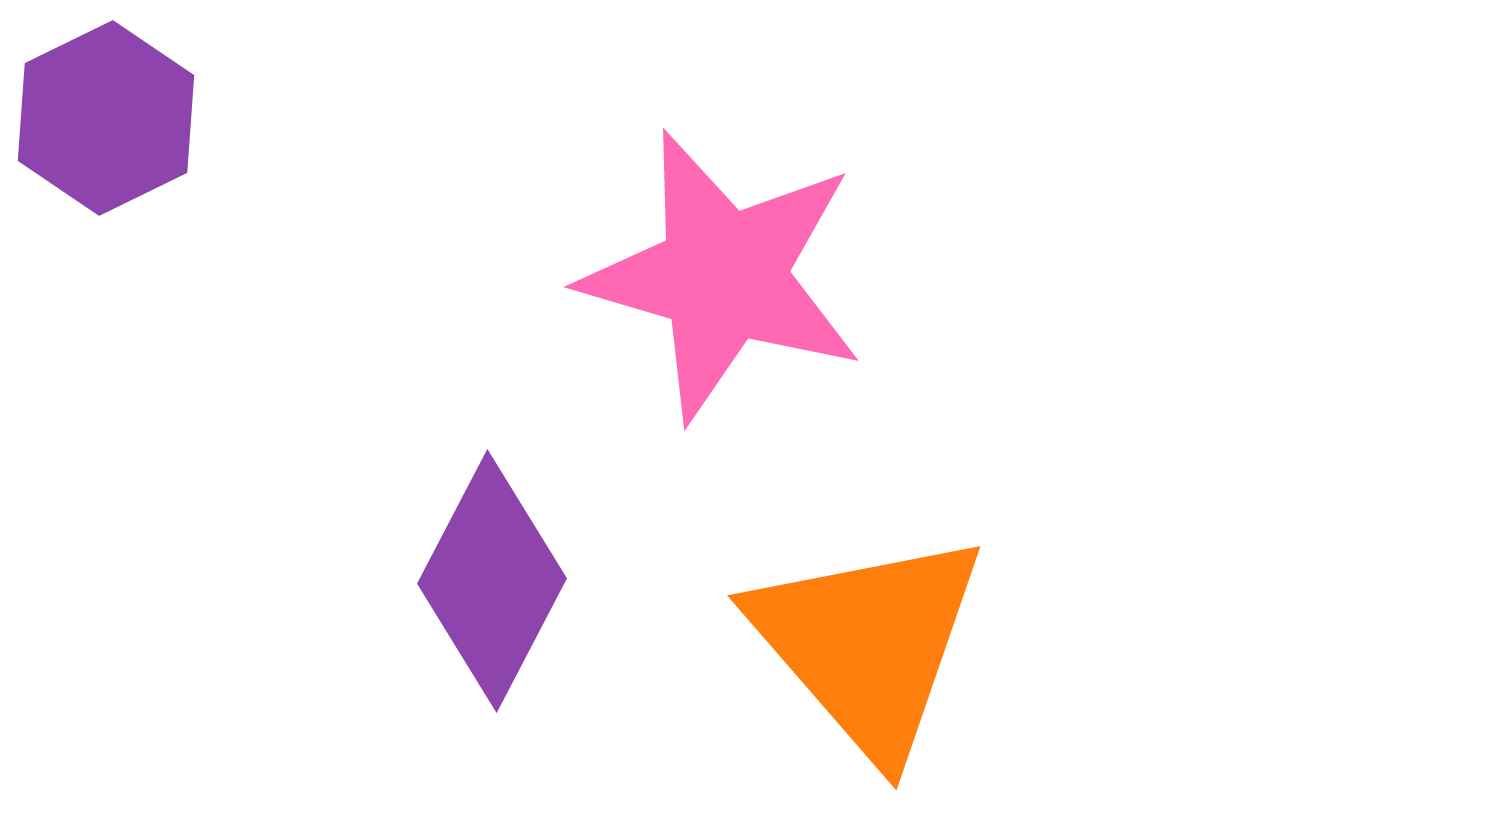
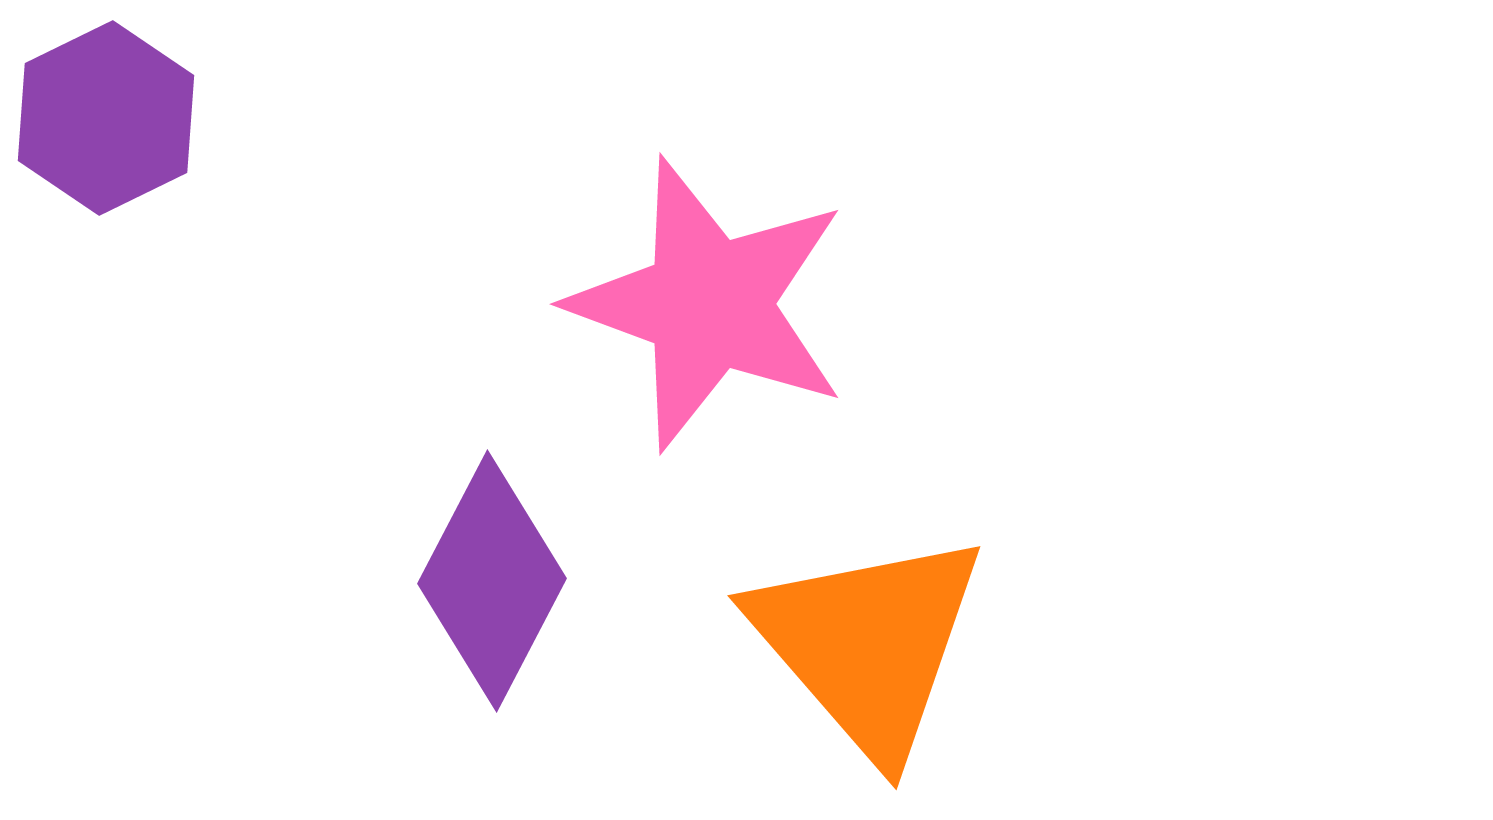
pink star: moved 14 px left, 28 px down; rotated 4 degrees clockwise
